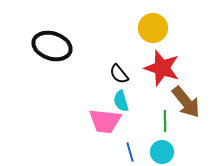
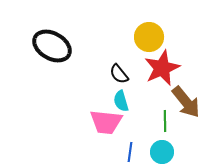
yellow circle: moved 4 px left, 9 px down
black ellipse: rotated 12 degrees clockwise
red star: rotated 30 degrees clockwise
pink trapezoid: moved 1 px right, 1 px down
blue line: rotated 24 degrees clockwise
